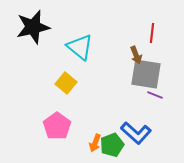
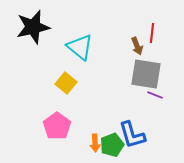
brown arrow: moved 1 px right, 9 px up
blue L-shape: moved 4 px left, 2 px down; rotated 32 degrees clockwise
orange arrow: rotated 24 degrees counterclockwise
